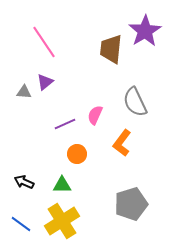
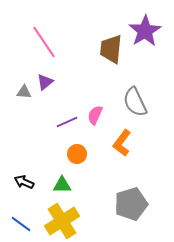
purple line: moved 2 px right, 2 px up
